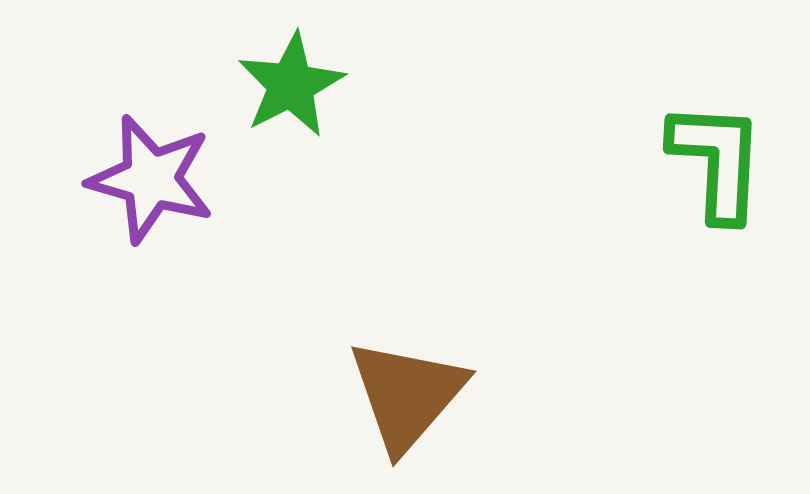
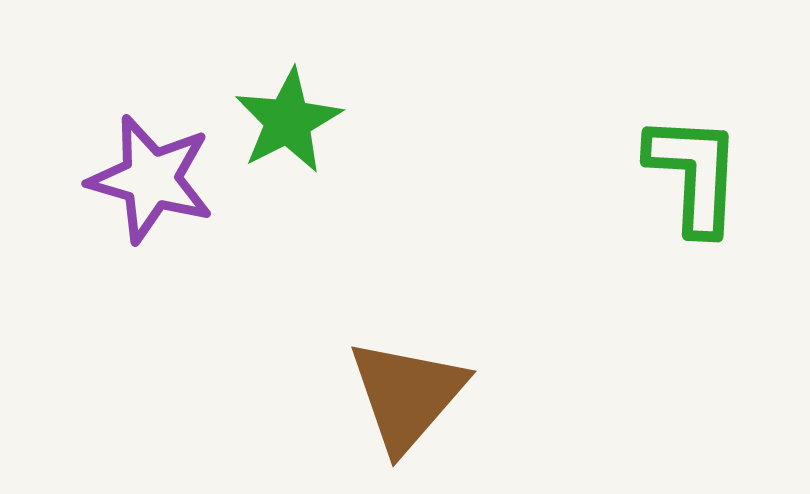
green star: moved 3 px left, 36 px down
green L-shape: moved 23 px left, 13 px down
